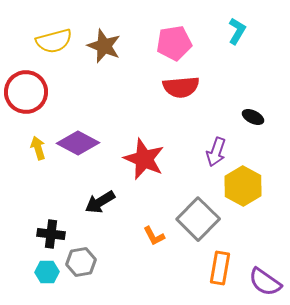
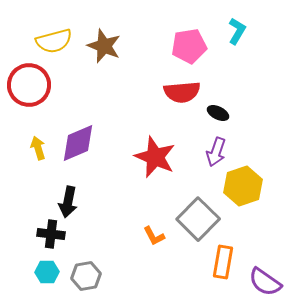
pink pentagon: moved 15 px right, 3 px down
red semicircle: moved 1 px right, 5 px down
red circle: moved 3 px right, 7 px up
black ellipse: moved 35 px left, 4 px up
purple diamond: rotated 51 degrees counterclockwise
red star: moved 11 px right, 2 px up
yellow hexagon: rotated 12 degrees clockwise
black arrow: moved 32 px left; rotated 48 degrees counterclockwise
gray hexagon: moved 5 px right, 14 px down
orange rectangle: moved 3 px right, 6 px up
